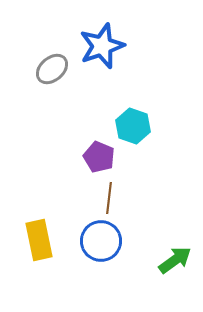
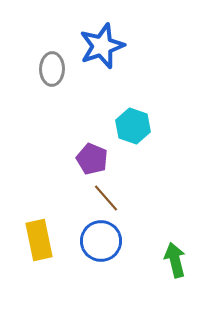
gray ellipse: rotated 48 degrees counterclockwise
purple pentagon: moved 7 px left, 2 px down
brown line: moved 3 px left; rotated 48 degrees counterclockwise
green arrow: rotated 68 degrees counterclockwise
